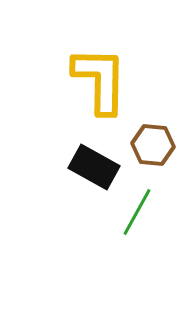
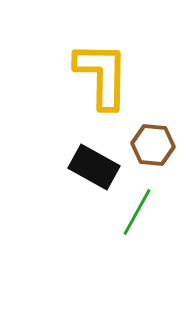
yellow L-shape: moved 2 px right, 5 px up
